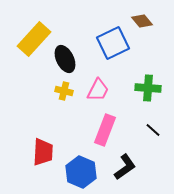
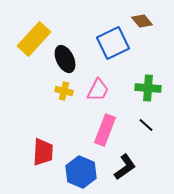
black line: moved 7 px left, 5 px up
